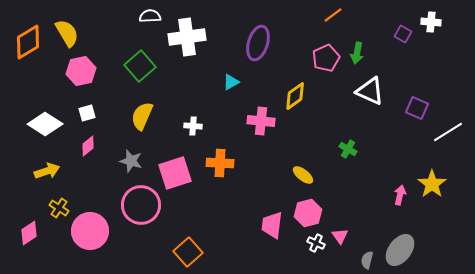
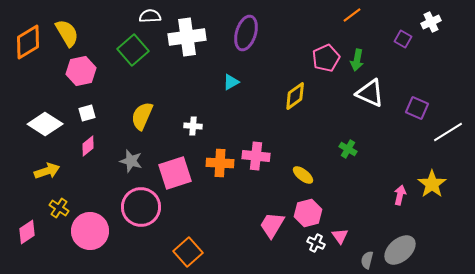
orange line at (333, 15): moved 19 px right
white cross at (431, 22): rotated 30 degrees counterclockwise
purple square at (403, 34): moved 5 px down
purple ellipse at (258, 43): moved 12 px left, 10 px up
green arrow at (357, 53): moved 7 px down
green square at (140, 66): moved 7 px left, 16 px up
white triangle at (370, 91): moved 2 px down
pink cross at (261, 121): moved 5 px left, 35 px down
pink circle at (141, 205): moved 2 px down
pink trapezoid at (272, 225): rotated 24 degrees clockwise
pink diamond at (29, 233): moved 2 px left, 1 px up
gray ellipse at (400, 250): rotated 12 degrees clockwise
